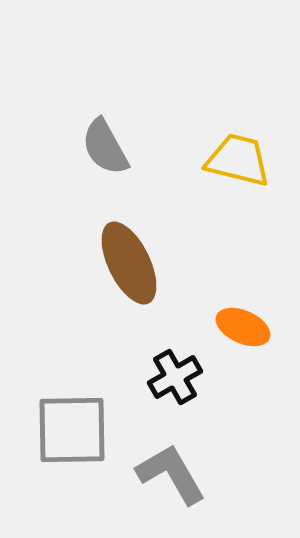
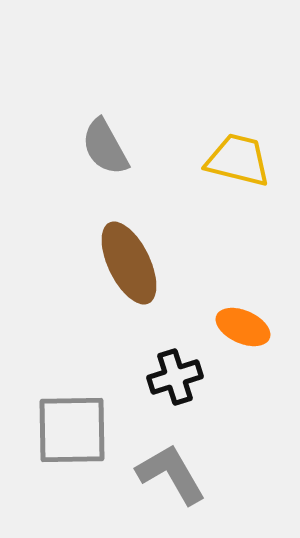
black cross: rotated 12 degrees clockwise
